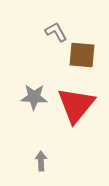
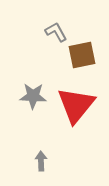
brown square: rotated 16 degrees counterclockwise
gray star: moved 1 px left, 1 px up
